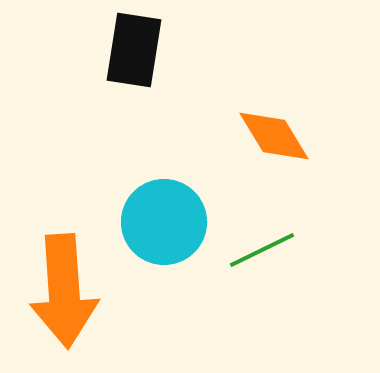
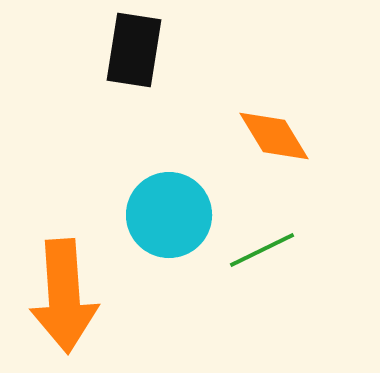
cyan circle: moved 5 px right, 7 px up
orange arrow: moved 5 px down
